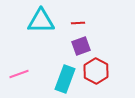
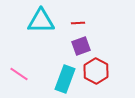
pink line: rotated 54 degrees clockwise
